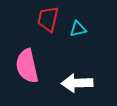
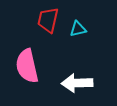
red trapezoid: moved 1 px down
